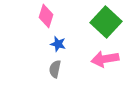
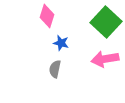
pink diamond: moved 1 px right
blue star: moved 3 px right, 1 px up
